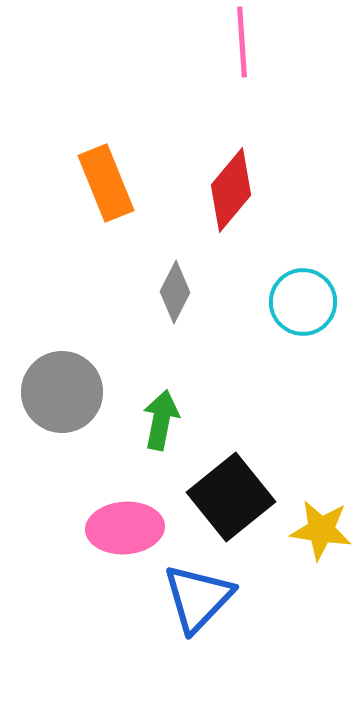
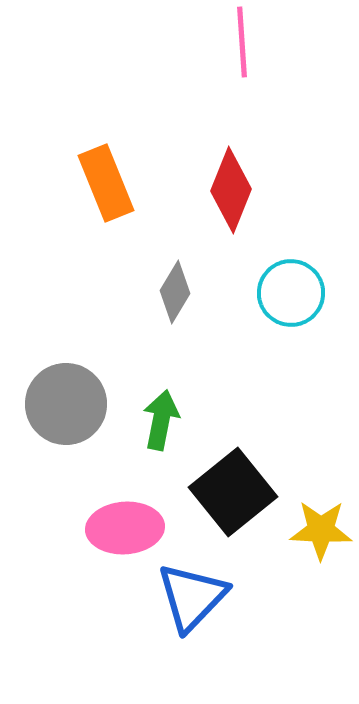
red diamond: rotated 18 degrees counterclockwise
gray diamond: rotated 4 degrees clockwise
cyan circle: moved 12 px left, 9 px up
gray circle: moved 4 px right, 12 px down
black square: moved 2 px right, 5 px up
yellow star: rotated 6 degrees counterclockwise
blue triangle: moved 6 px left, 1 px up
